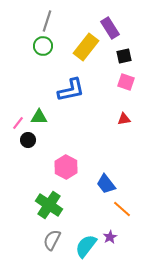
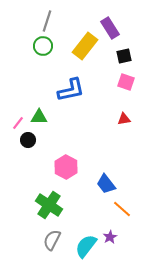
yellow rectangle: moved 1 px left, 1 px up
